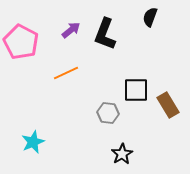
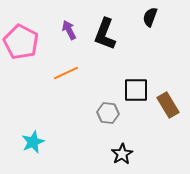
purple arrow: moved 2 px left; rotated 78 degrees counterclockwise
